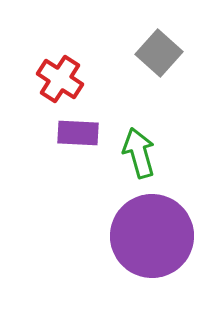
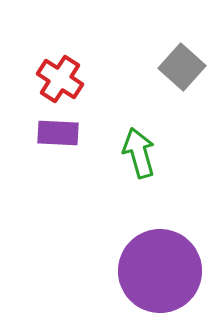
gray square: moved 23 px right, 14 px down
purple rectangle: moved 20 px left
purple circle: moved 8 px right, 35 px down
